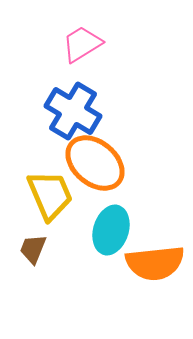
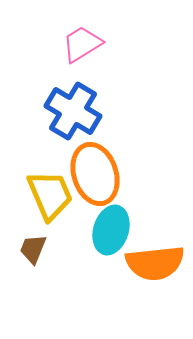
orange ellipse: moved 11 px down; rotated 32 degrees clockwise
